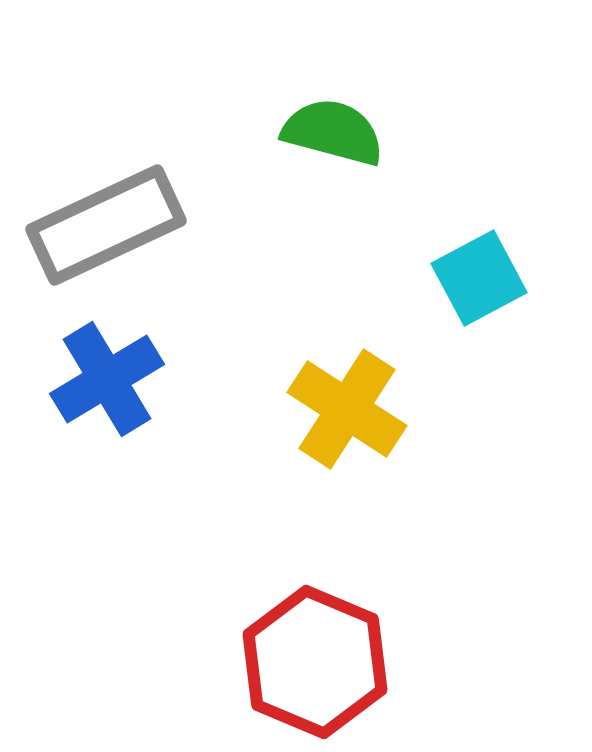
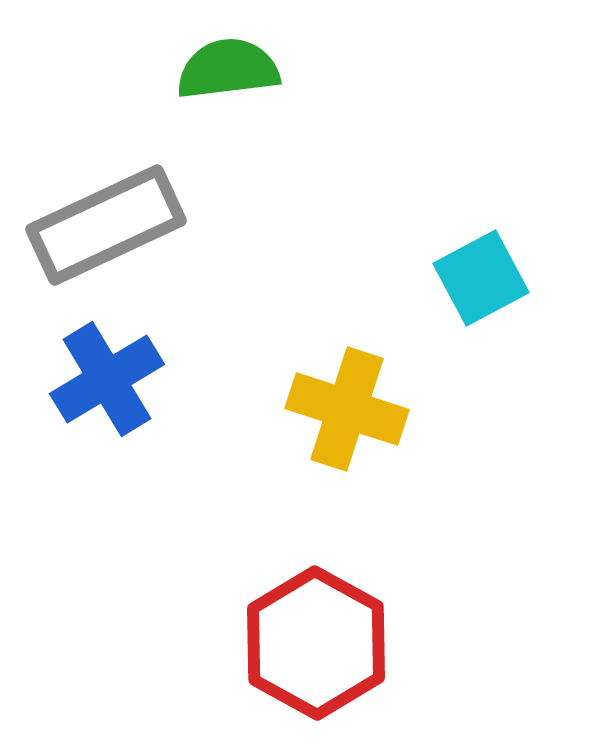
green semicircle: moved 105 px left, 63 px up; rotated 22 degrees counterclockwise
cyan square: moved 2 px right
yellow cross: rotated 15 degrees counterclockwise
red hexagon: moved 1 px right, 19 px up; rotated 6 degrees clockwise
